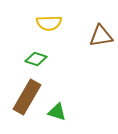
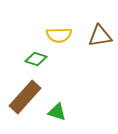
yellow semicircle: moved 10 px right, 12 px down
brown triangle: moved 1 px left
brown rectangle: moved 2 px left; rotated 12 degrees clockwise
